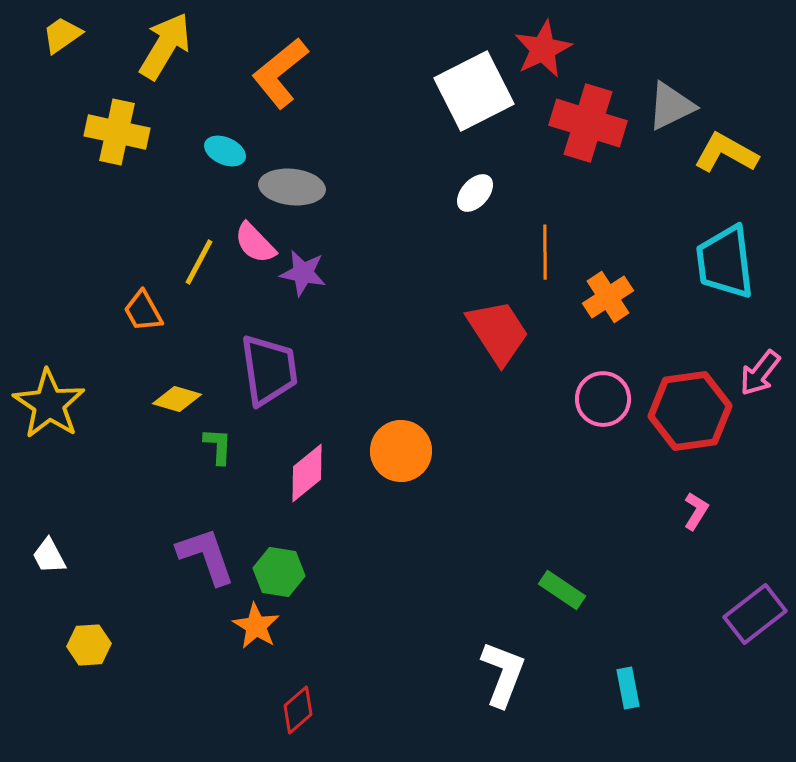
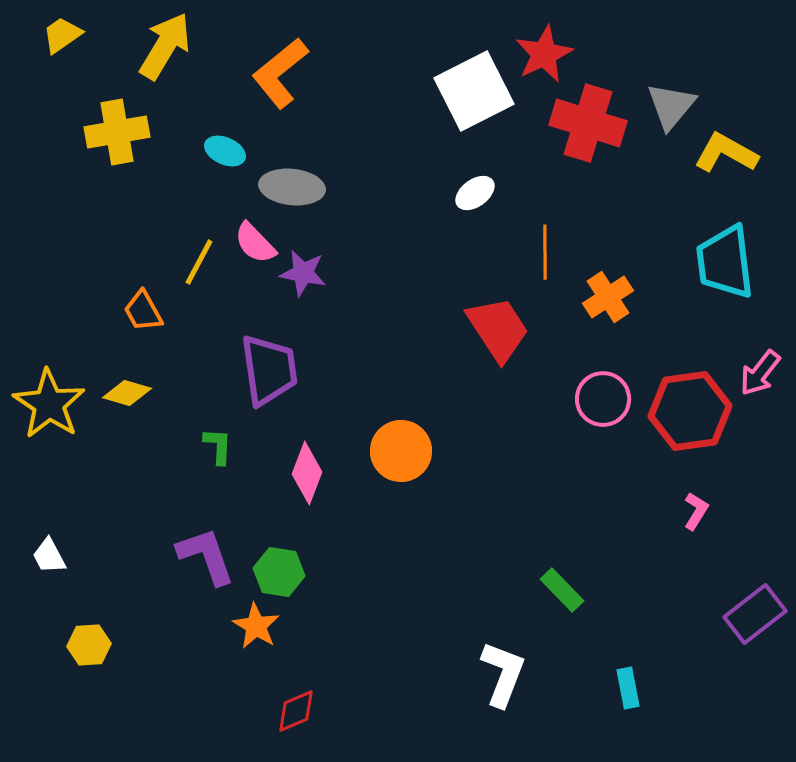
red star: moved 1 px right, 5 px down
gray triangle: rotated 24 degrees counterclockwise
yellow cross: rotated 22 degrees counterclockwise
white ellipse: rotated 12 degrees clockwise
red trapezoid: moved 3 px up
yellow diamond: moved 50 px left, 6 px up
pink diamond: rotated 30 degrees counterclockwise
green rectangle: rotated 12 degrees clockwise
red diamond: moved 2 px left, 1 px down; rotated 18 degrees clockwise
